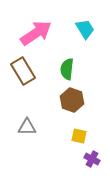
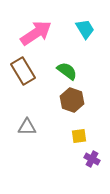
green semicircle: moved 2 px down; rotated 120 degrees clockwise
yellow square: rotated 21 degrees counterclockwise
